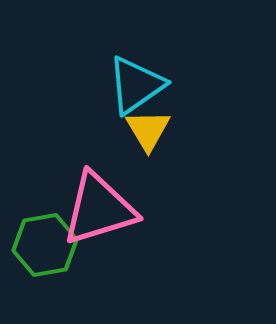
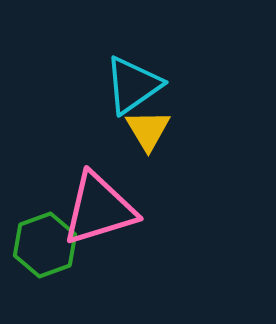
cyan triangle: moved 3 px left
green hexagon: rotated 10 degrees counterclockwise
